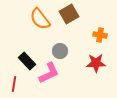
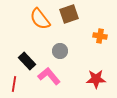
brown square: rotated 12 degrees clockwise
orange cross: moved 1 px down
red star: moved 16 px down
pink L-shape: moved 3 px down; rotated 105 degrees counterclockwise
